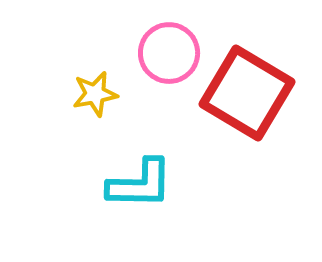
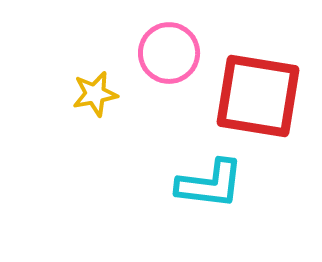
red square: moved 11 px right, 3 px down; rotated 22 degrees counterclockwise
cyan L-shape: moved 70 px right; rotated 6 degrees clockwise
